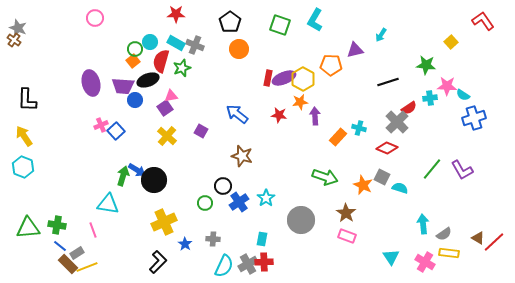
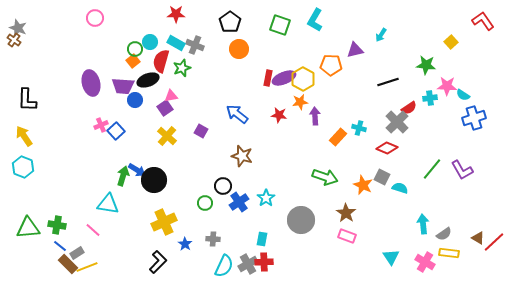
pink line at (93, 230): rotated 28 degrees counterclockwise
